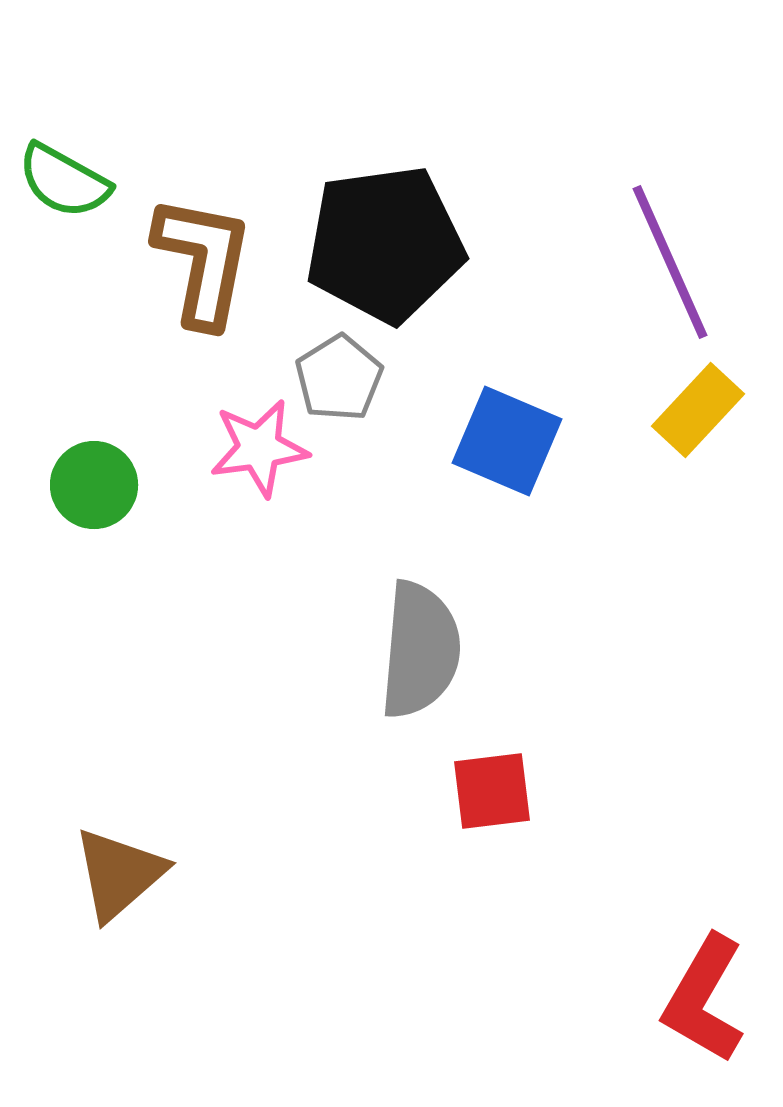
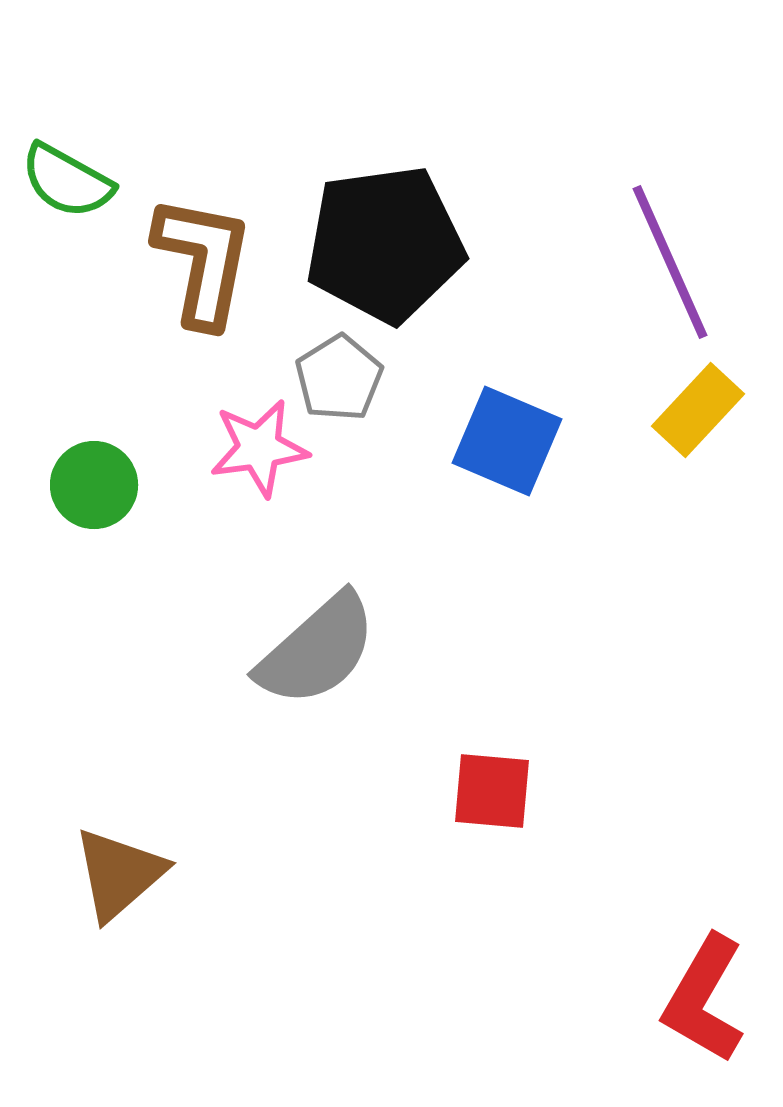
green semicircle: moved 3 px right
gray semicircle: moved 103 px left; rotated 43 degrees clockwise
red square: rotated 12 degrees clockwise
